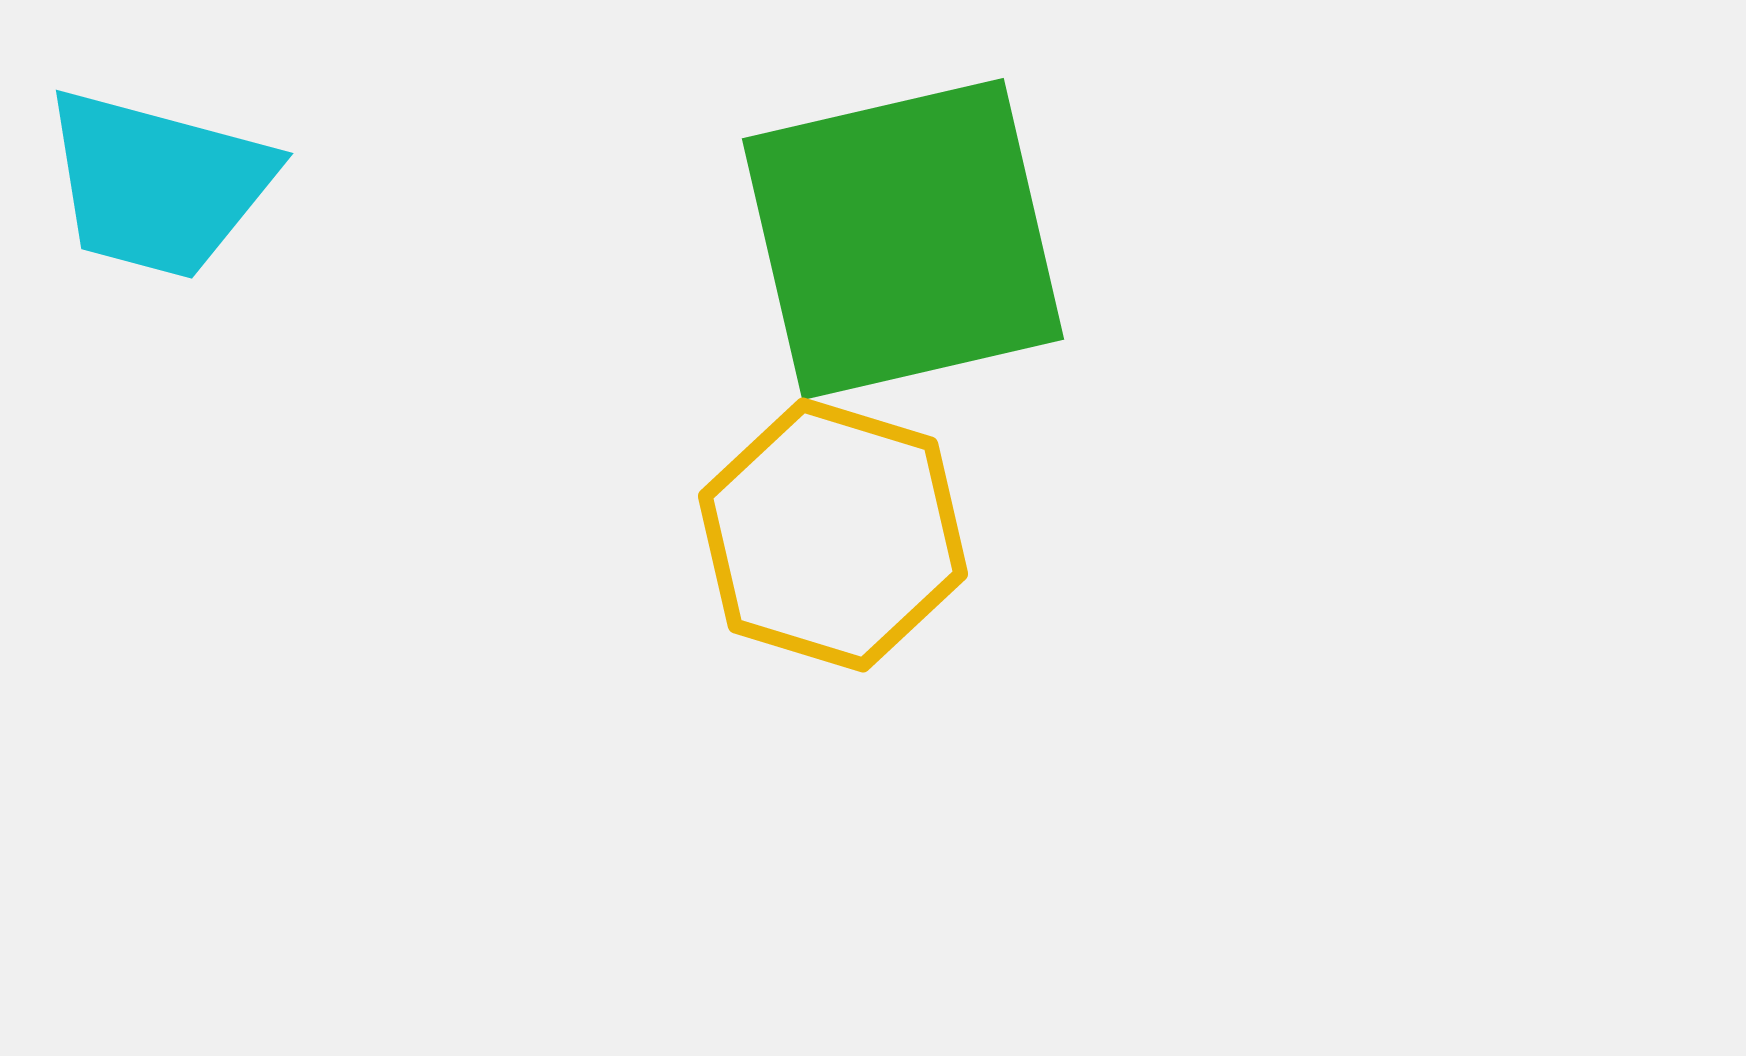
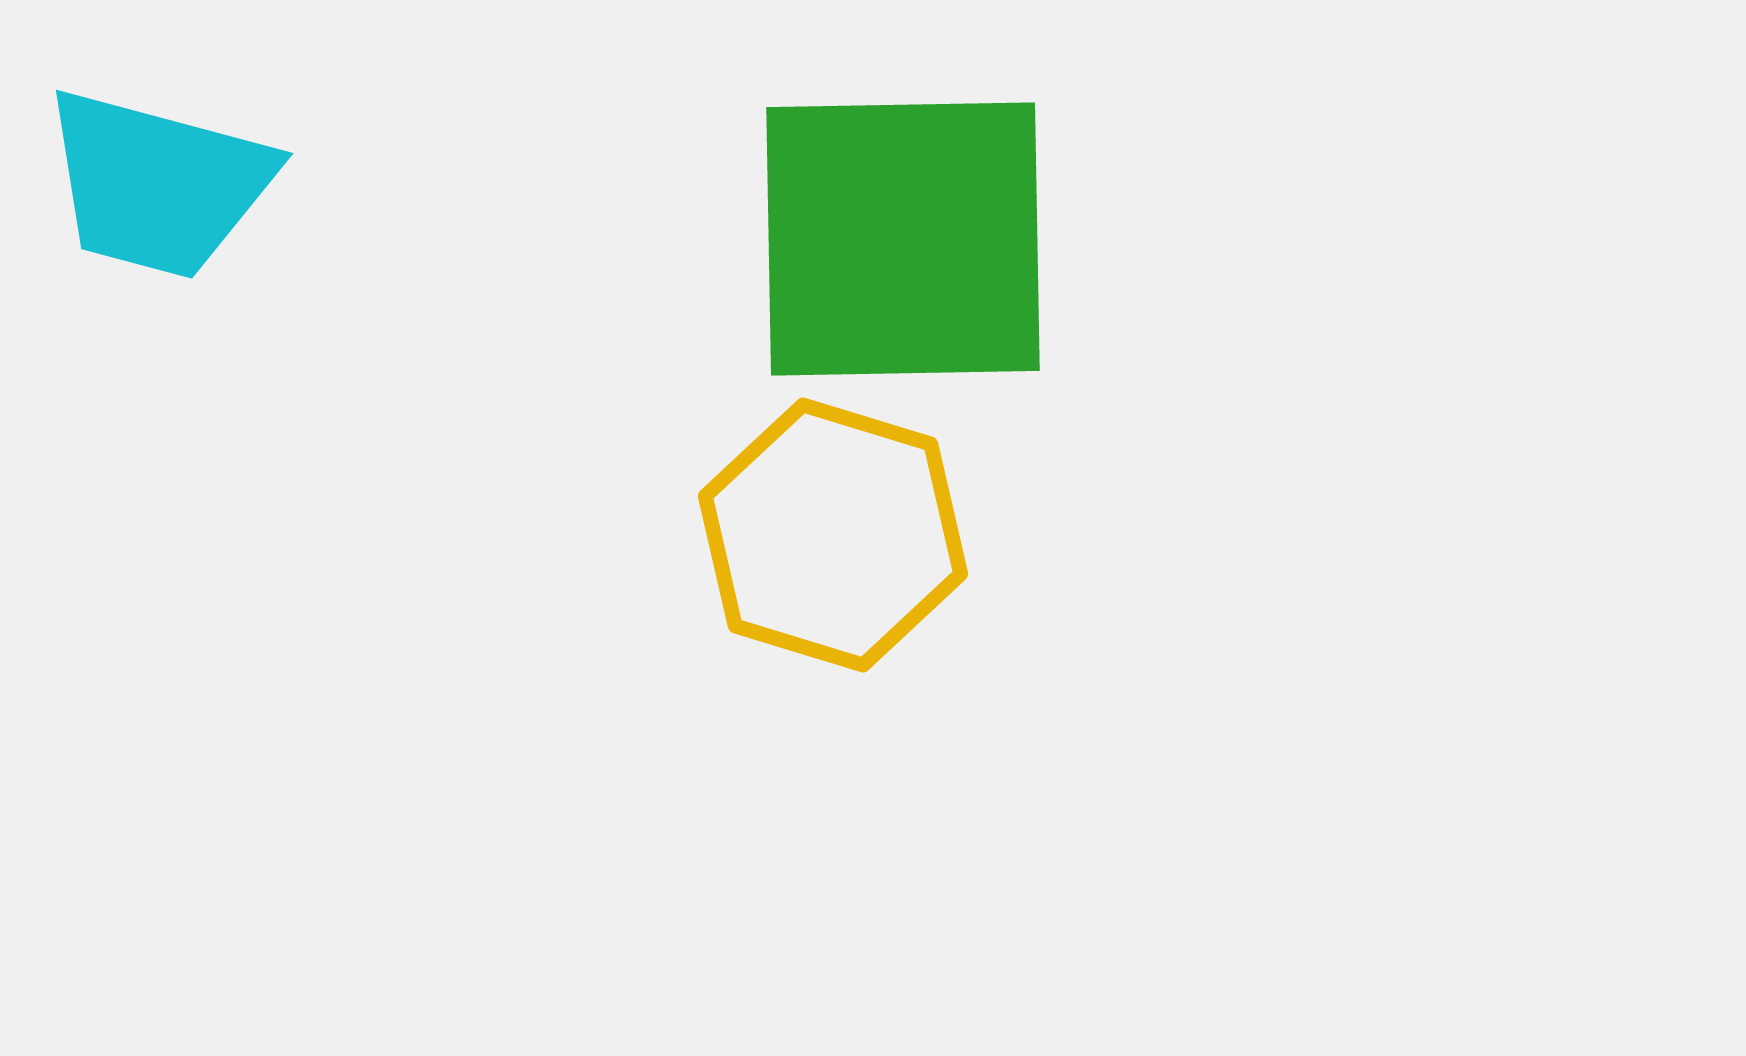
green square: rotated 12 degrees clockwise
